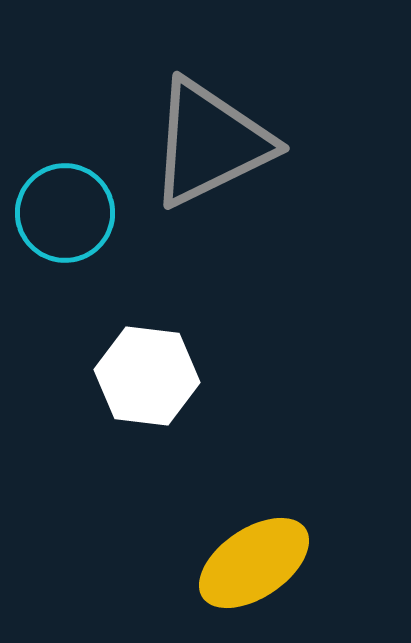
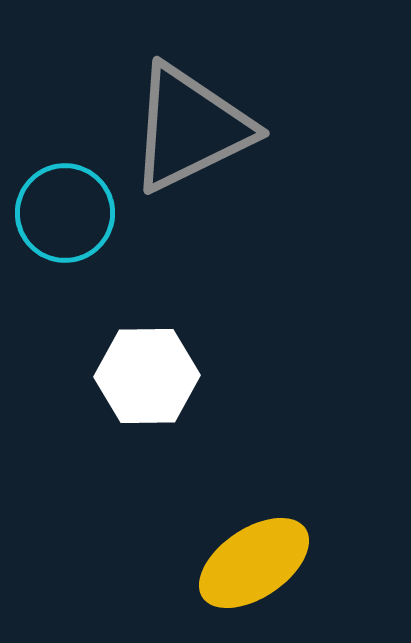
gray triangle: moved 20 px left, 15 px up
white hexagon: rotated 8 degrees counterclockwise
